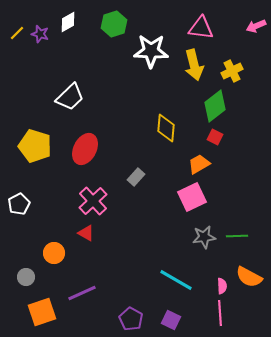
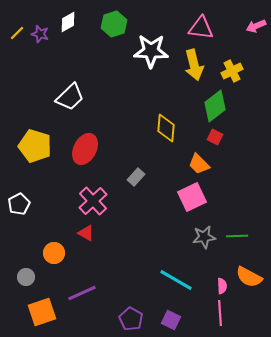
orange trapezoid: rotated 105 degrees counterclockwise
